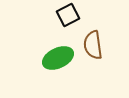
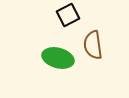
green ellipse: rotated 40 degrees clockwise
